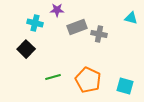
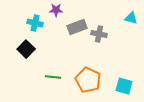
purple star: moved 1 px left
green line: rotated 21 degrees clockwise
cyan square: moved 1 px left
